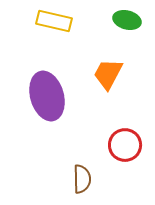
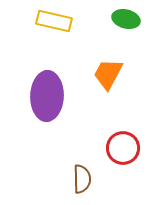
green ellipse: moved 1 px left, 1 px up
purple ellipse: rotated 18 degrees clockwise
red circle: moved 2 px left, 3 px down
